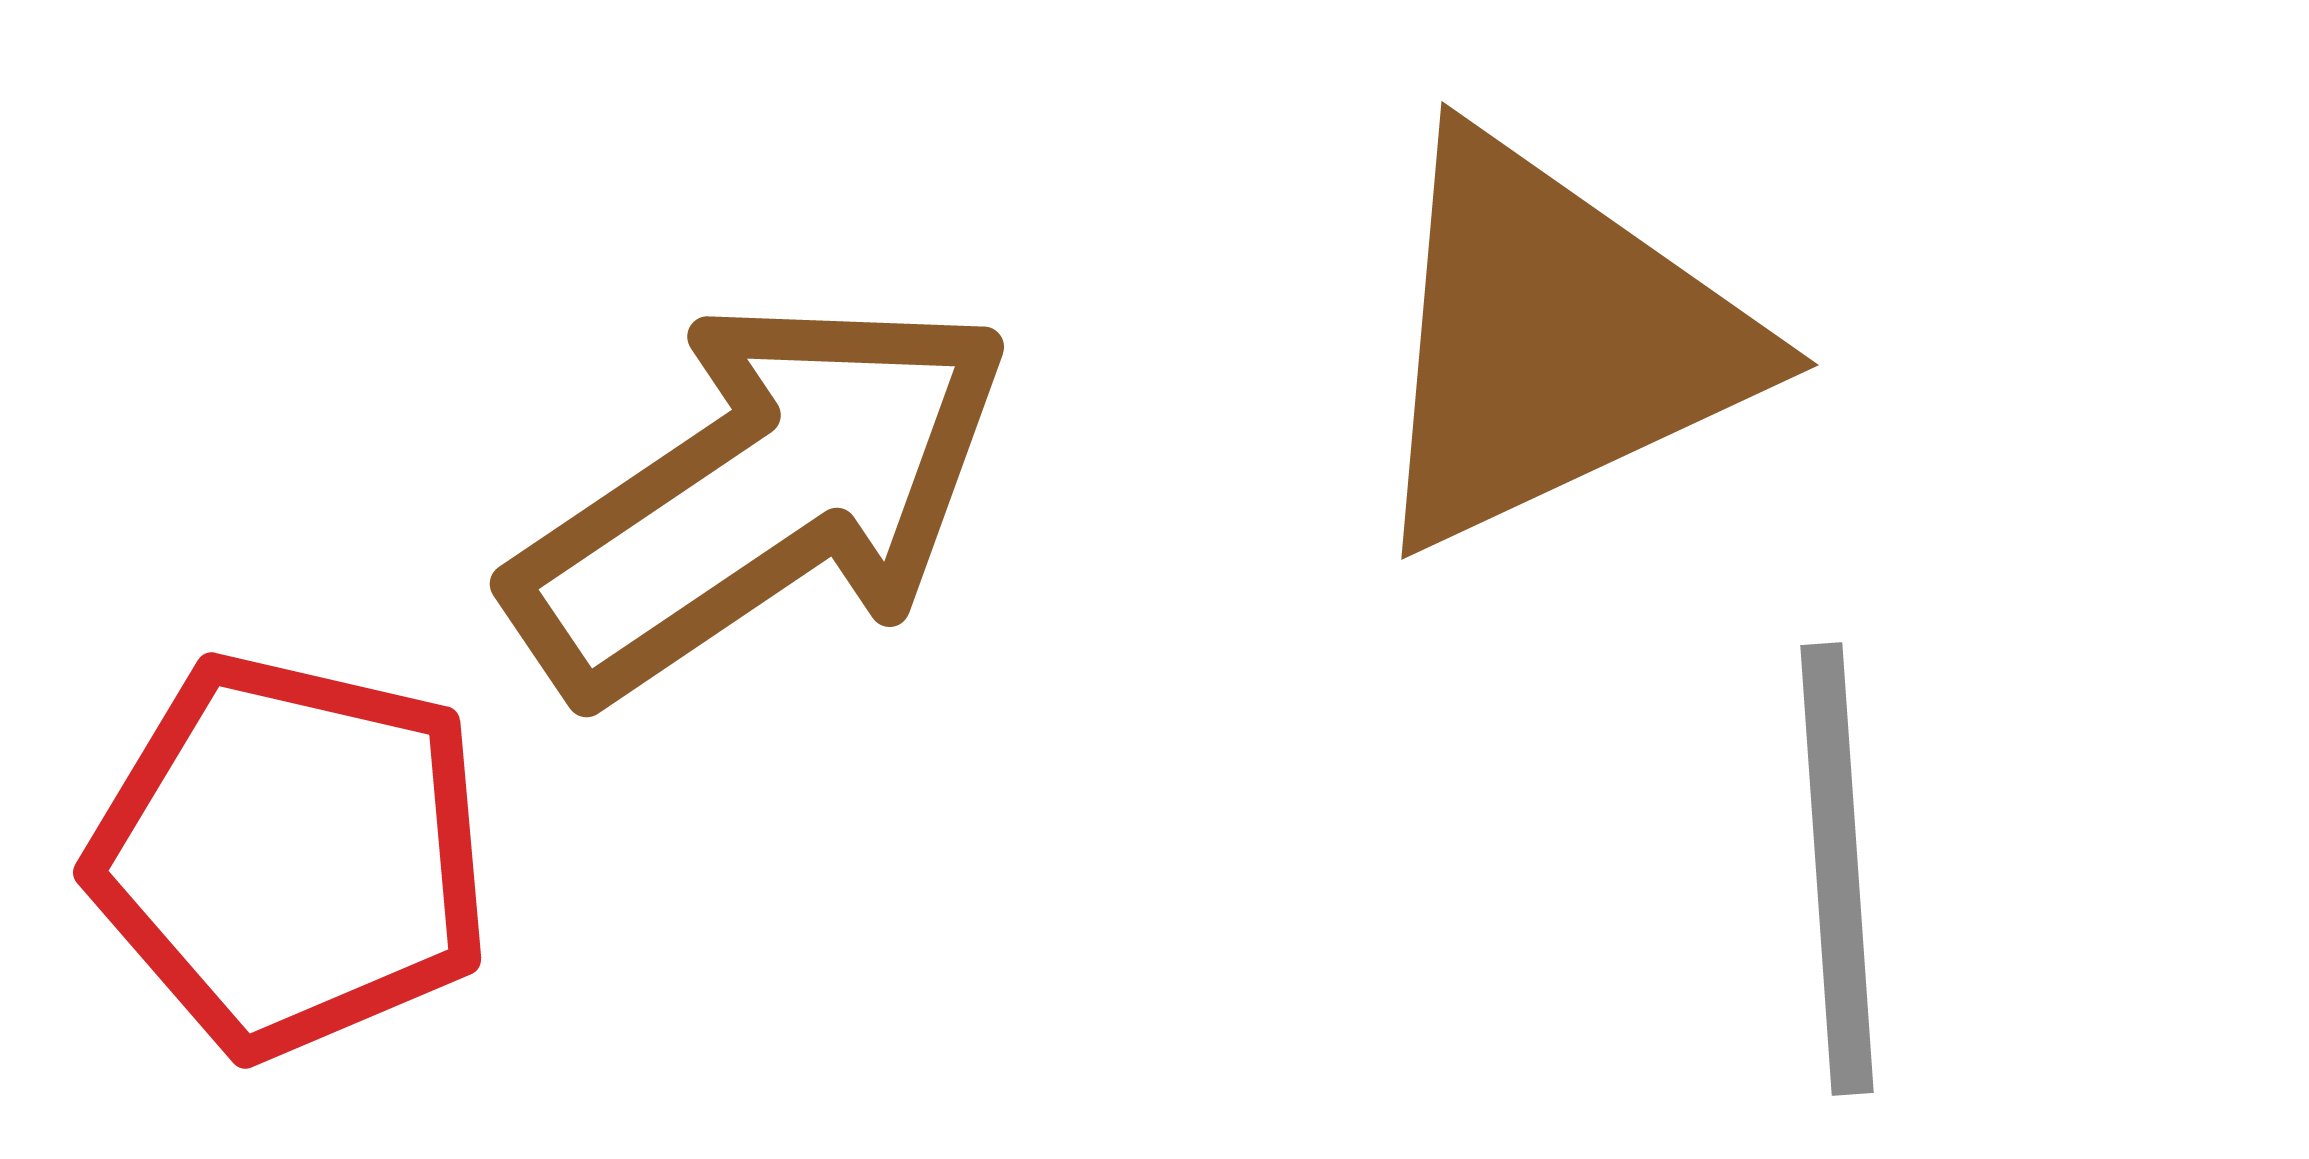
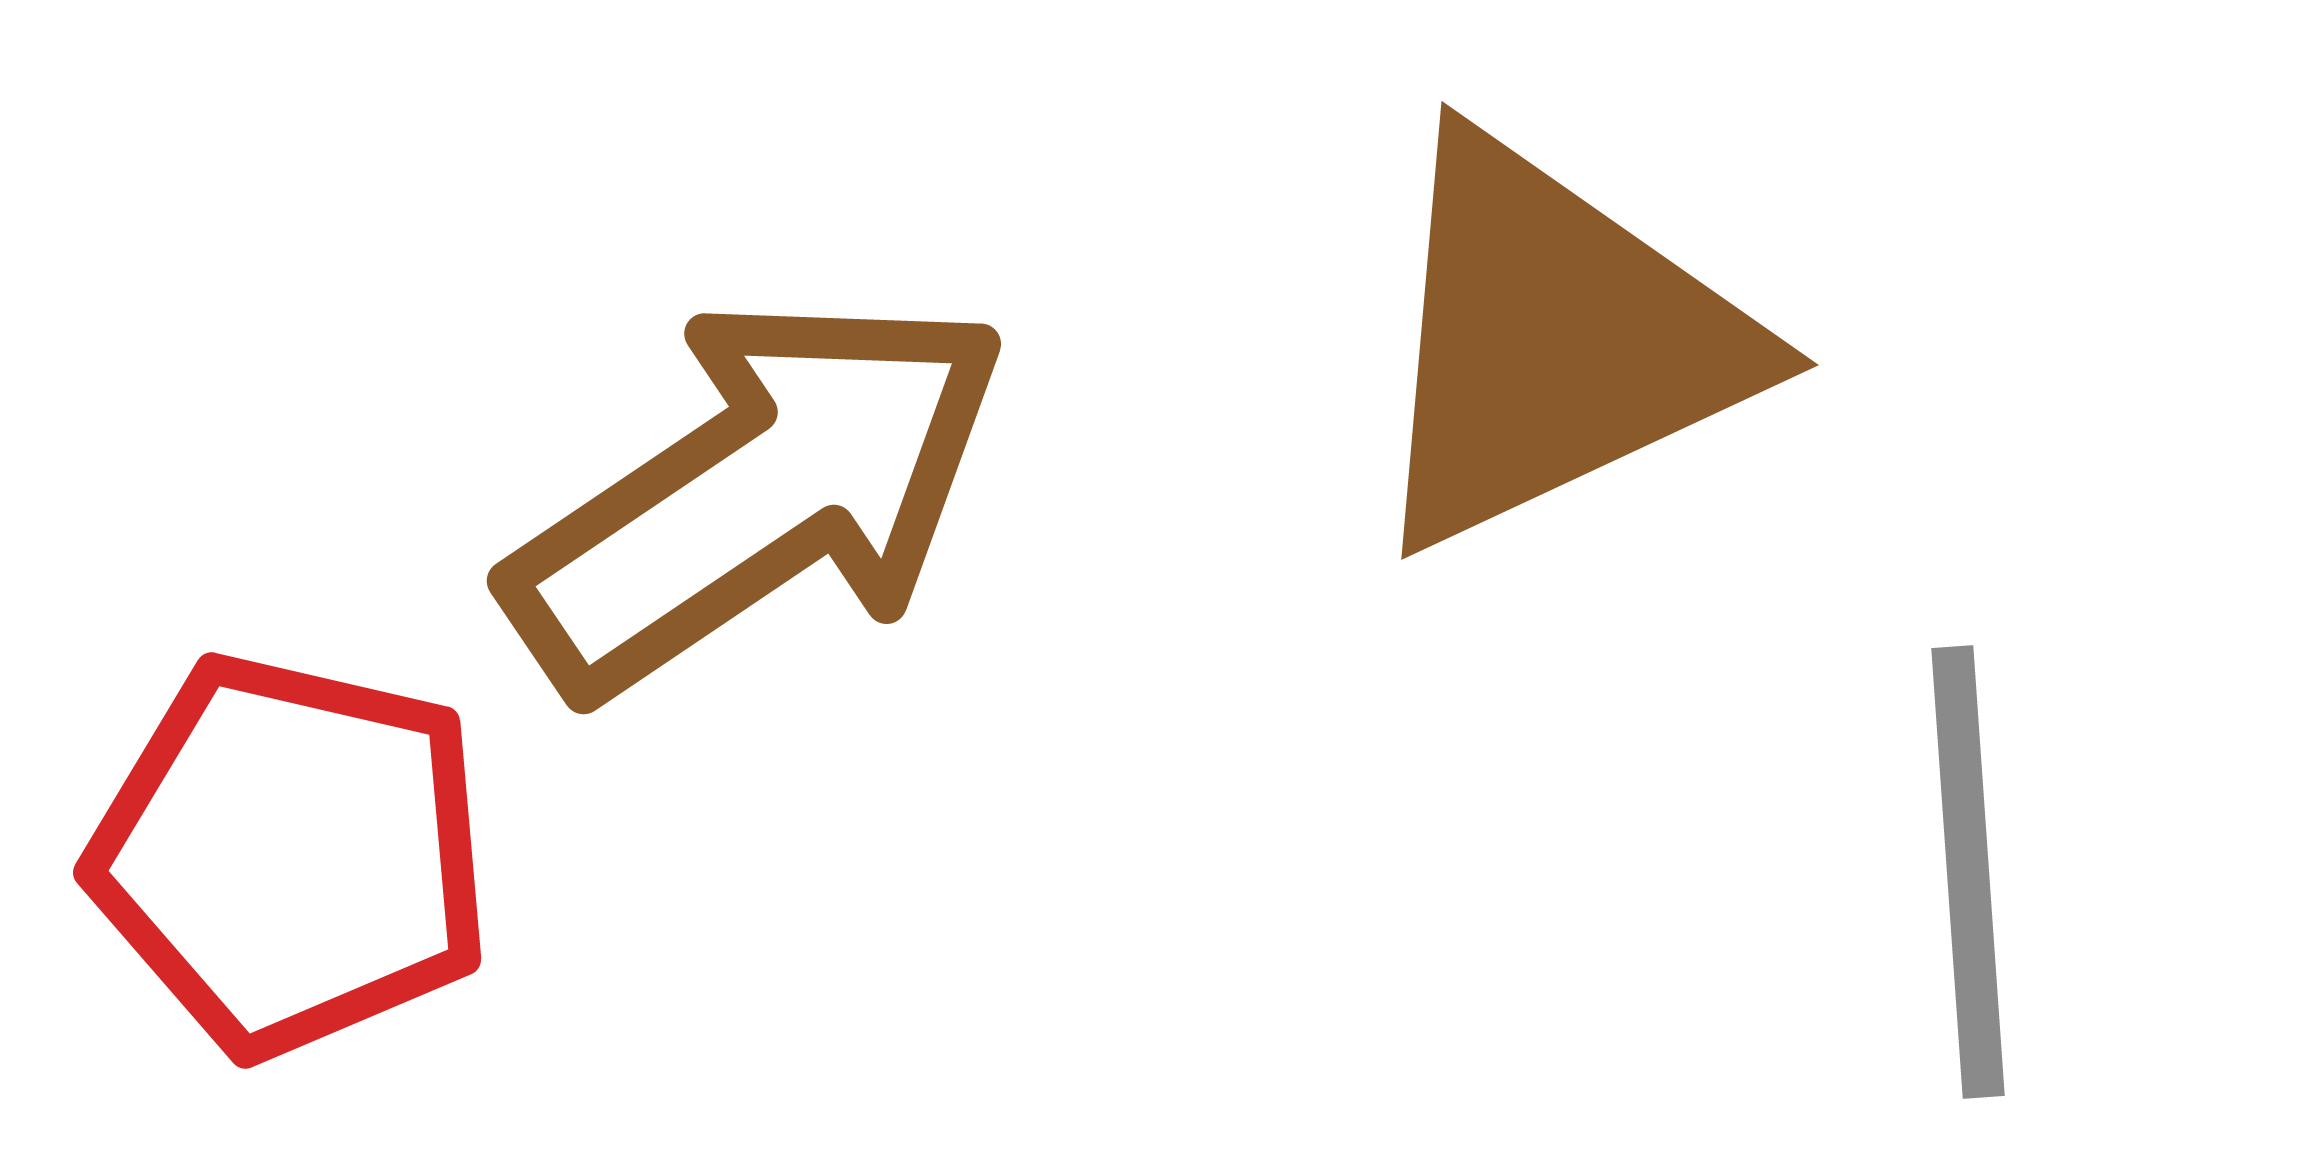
brown arrow: moved 3 px left, 3 px up
gray line: moved 131 px right, 3 px down
